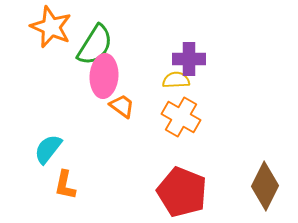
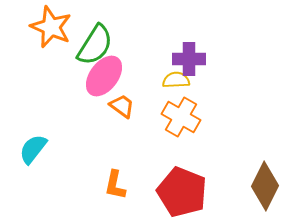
pink ellipse: rotated 33 degrees clockwise
cyan semicircle: moved 15 px left
orange L-shape: moved 50 px right
